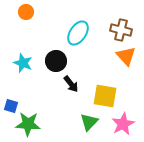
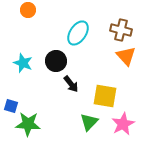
orange circle: moved 2 px right, 2 px up
